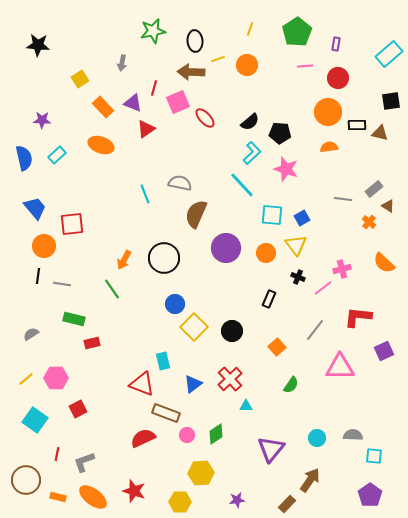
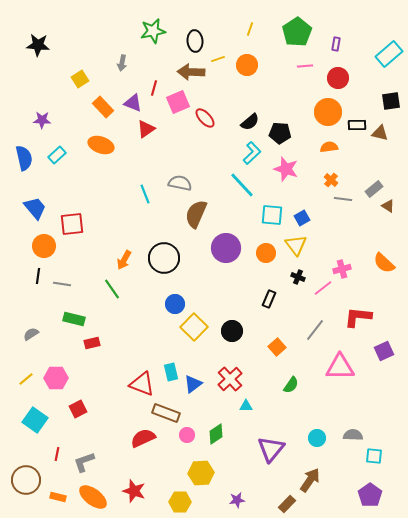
orange cross at (369, 222): moved 38 px left, 42 px up
cyan rectangle at (163, 361): moved 8 px right, 11 px down
